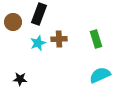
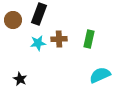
brown circle: moved 2 px up
green rectangle: moved 7 px left; rotated 30 degrees clockwise
cyan star: rotated 14 degrees clockwise
black star: rotated 24 degrees clockwise
